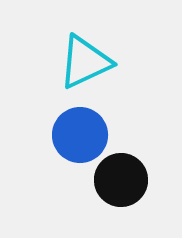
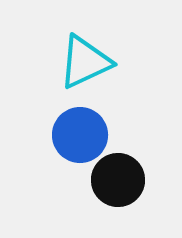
black circle: moved 3 px left
